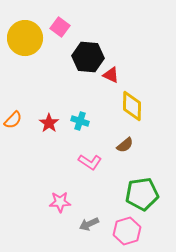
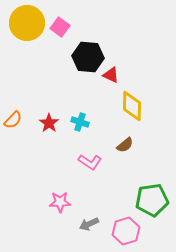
yellow circle: moved 2 px right, 15 px up
cyan cross: moved 1 px down
green pentagon: moved 10 px right, 6 px down
pink hexagon: moved 1 px left
